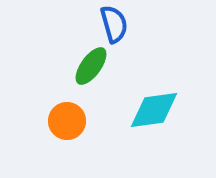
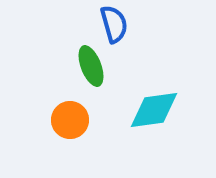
green ellipse: rotated 57 degrees counterclockwise
orange circle: moved 3 px right, 1 px up
